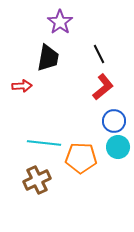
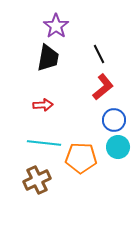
purple star: moved 4 px left, 4 px down
red arrow: moved 21 px right, 19 px down
blue circle: moved 1 px up
